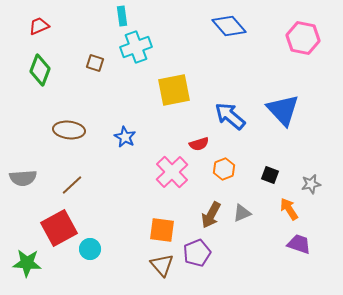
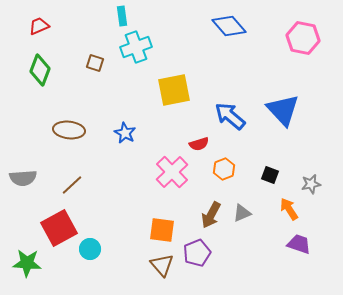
blue star: moved 4 px up
